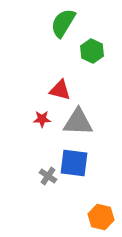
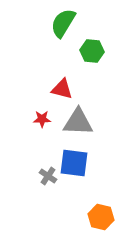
green hexagon: rotated 20 degrees counterclockwise
red triangle: moved 2 px right, 1 px up
